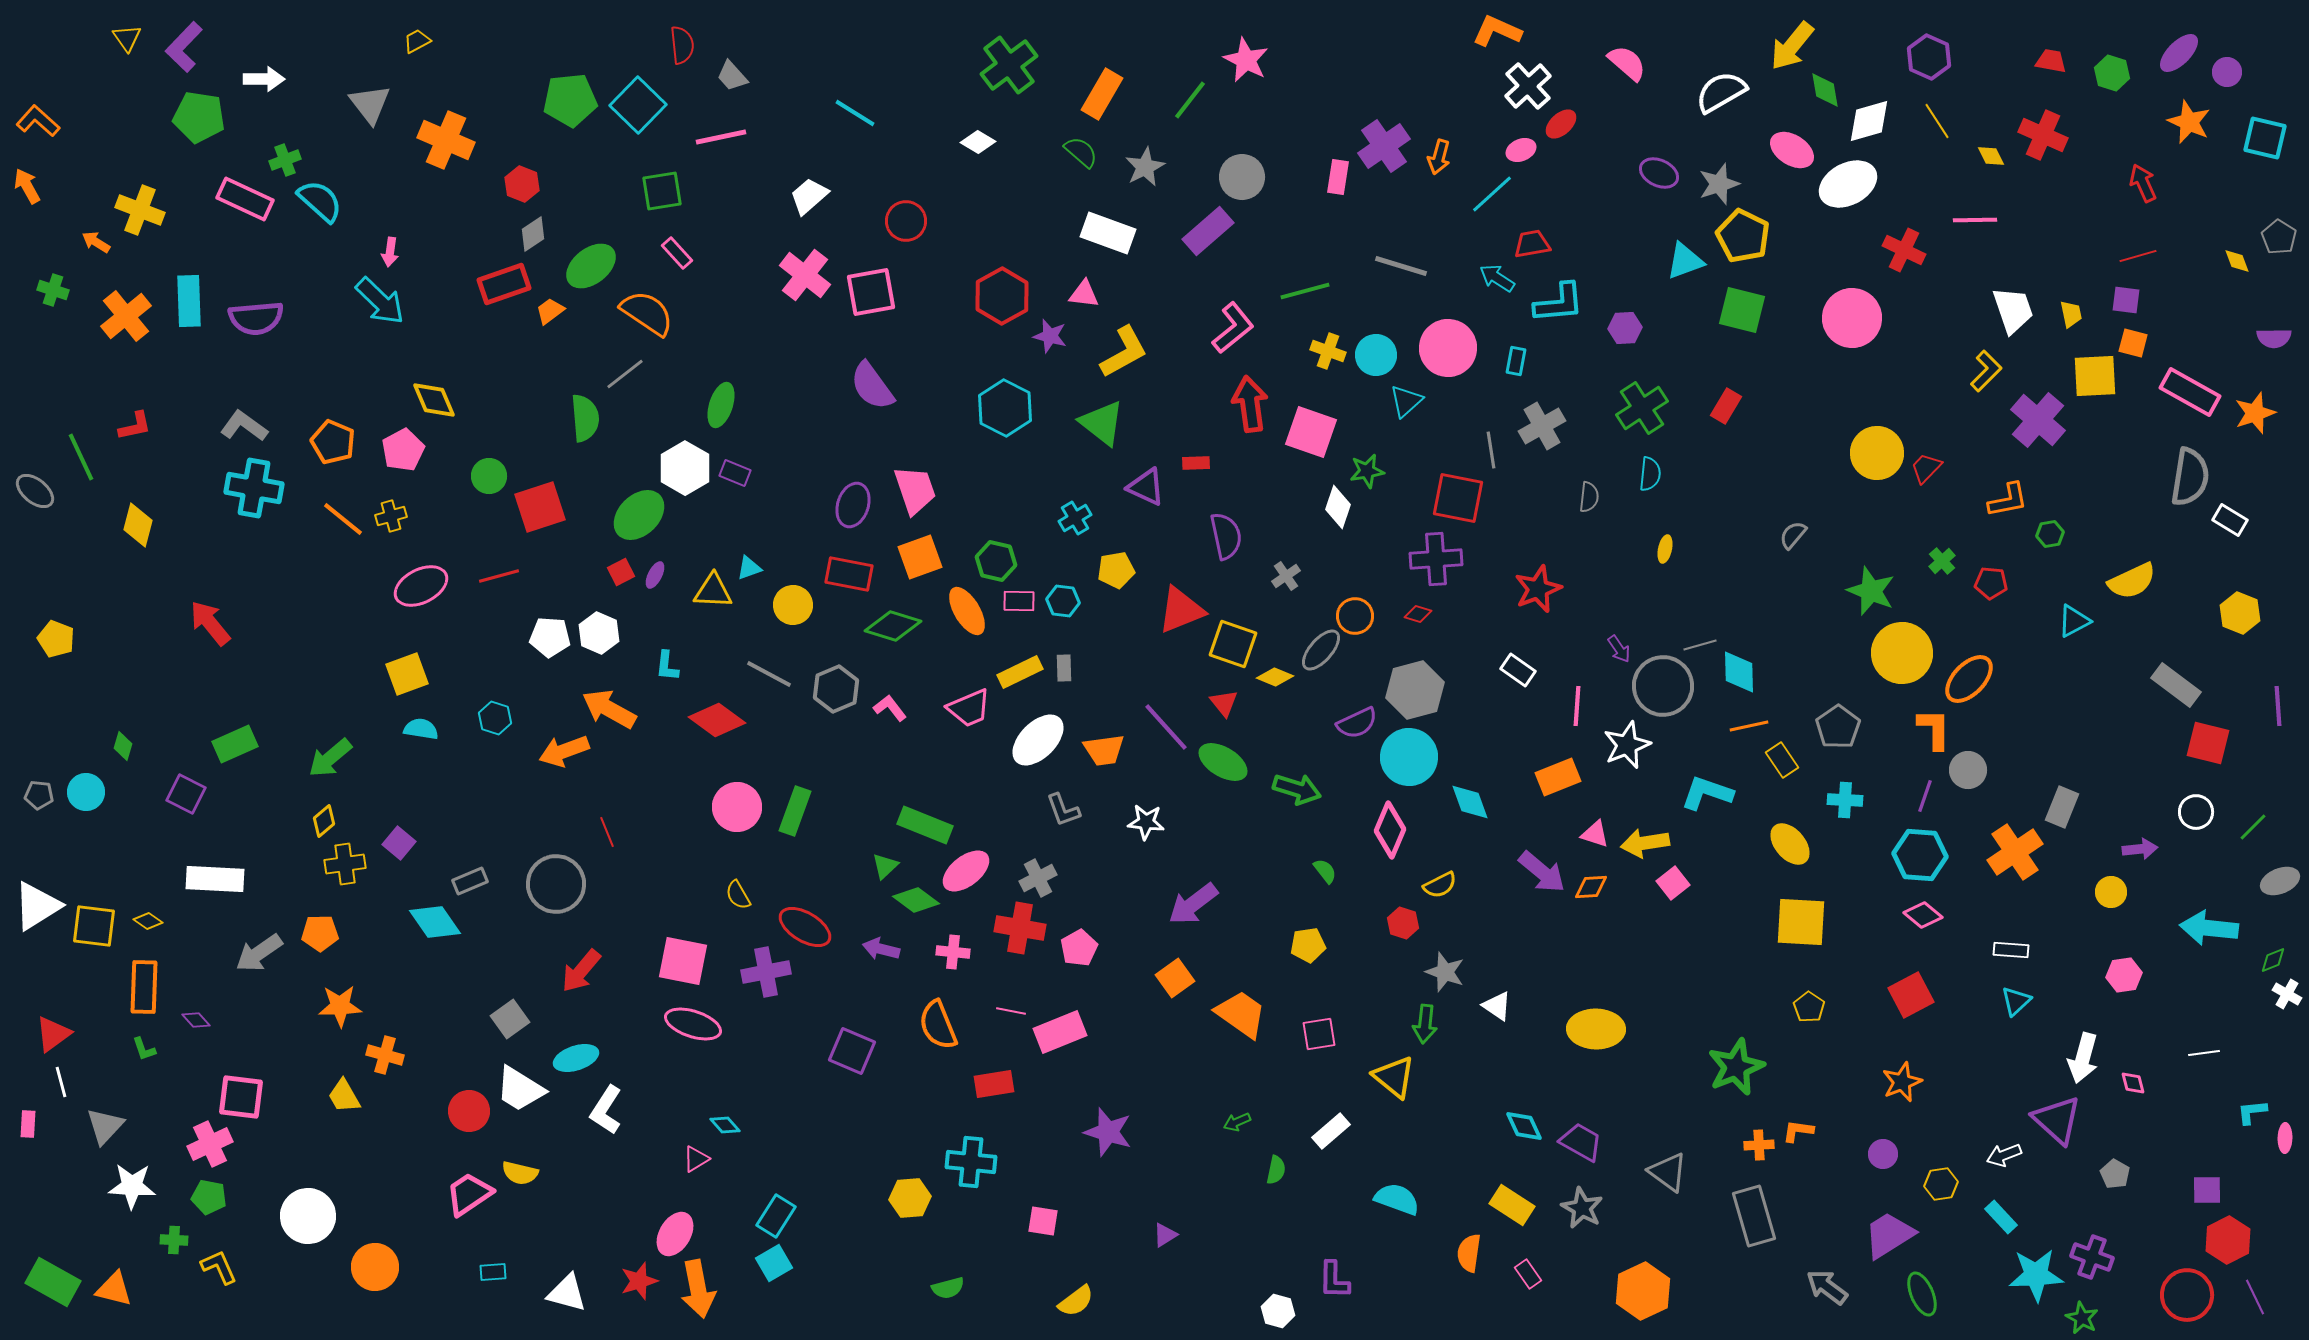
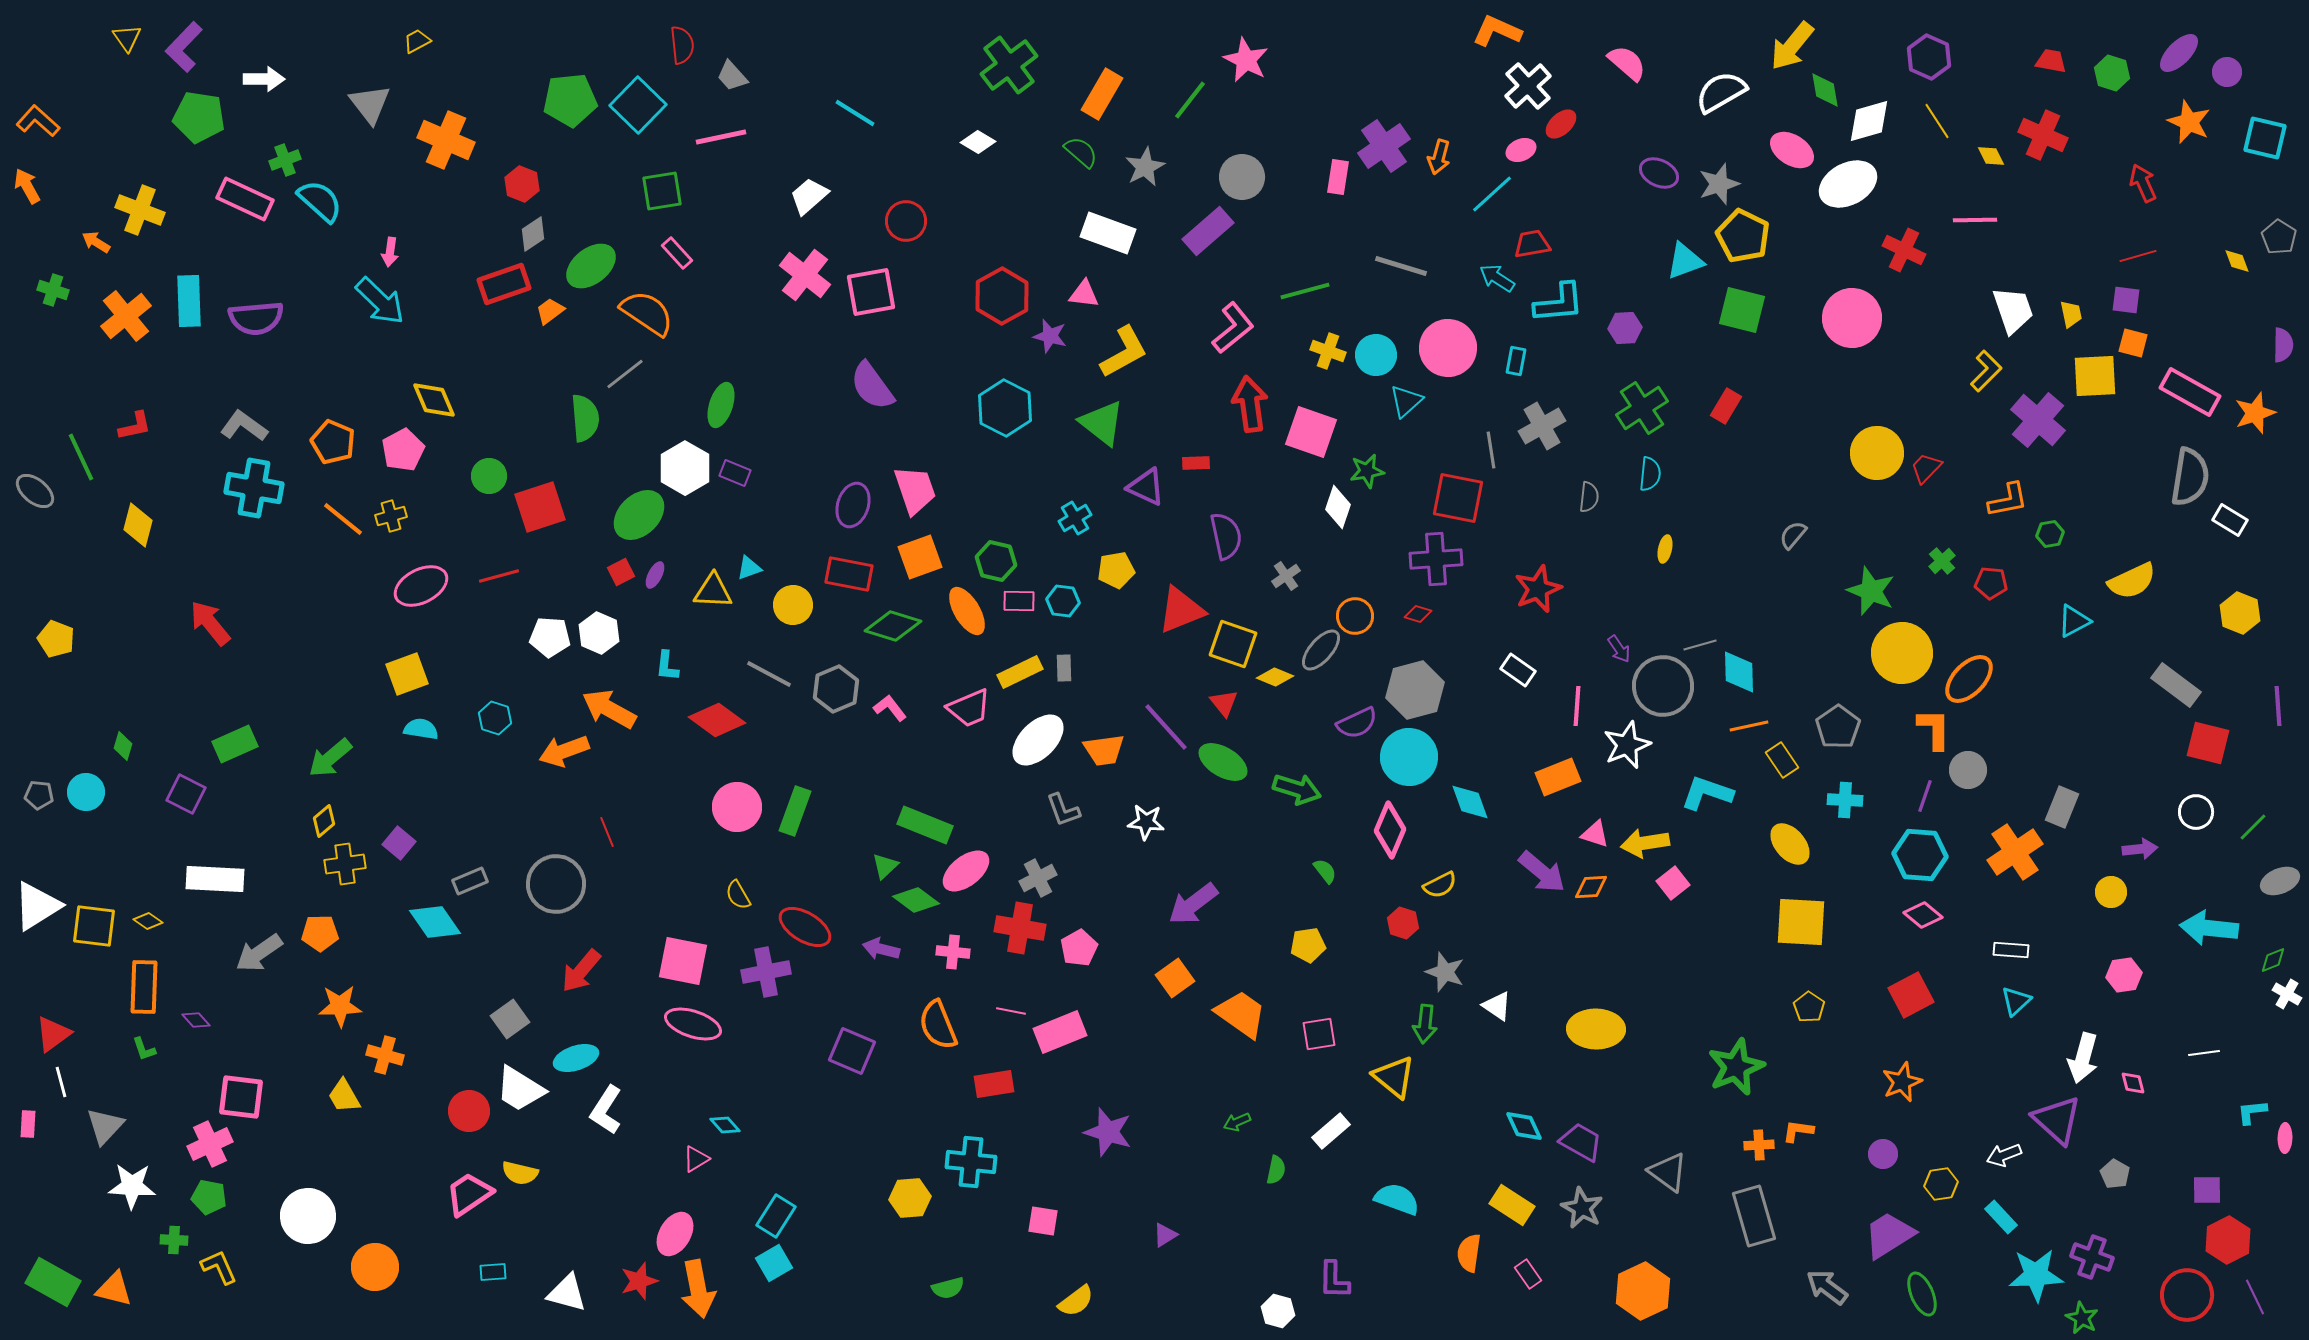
purple semicircle at (2274, 338): moved 9 px right, 7 px down; rotated 88 degrees counterclockwise
